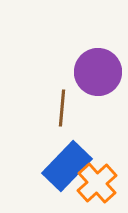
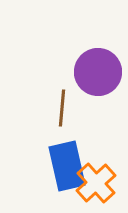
blue rectangle: rotated 57 degrees counterclockwise
orange cross: moved 1 px left
